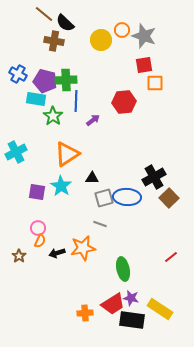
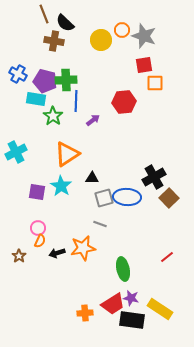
brown line: rotated 30 degrees clockwise
red line: moved 4 px left
